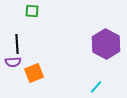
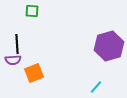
purple hexagon: moved 3 px right, 2 px down; rotated 16 degrees clockwise
purple semicircle: moved 2 px up
